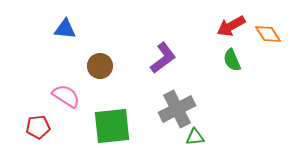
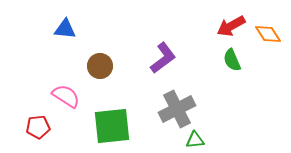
green triangle: moved 3 px down
